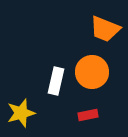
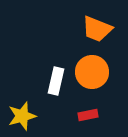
orange trapezoid: moved 8 px left
yellow star: moved 1 px right, 3 px down
